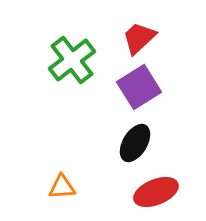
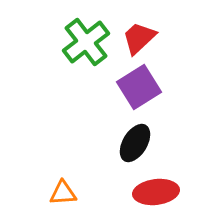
green cross: moved 14 px right, 18 px up
orange triangle: moved 1 px right, 6 px down
red ellipse: rotated 15 degrees clockwise
